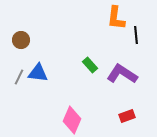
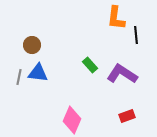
brown circle: moved 11 px right, 5 px down
gray line: rotated 14 degrees counterclockwise
